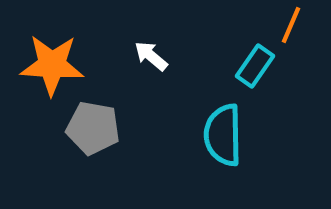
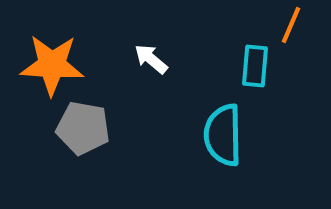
white arrow: moved 3 px down
cyan rectangle: rotated 30 degrees counterclockwise
gray pentagon: moved 10 px left
